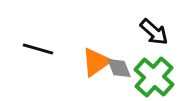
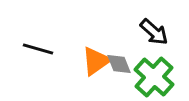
orange triangle: moved 1 px up
gray diamond: moved 4 px up
